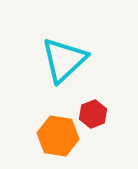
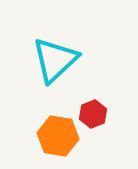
cyan triangle: moved 9 px left
